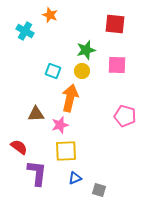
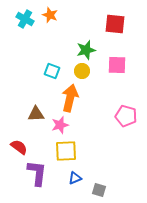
cyan cross: moved 12 px up
cyan square: moved 1 px left
pink pentagon: moved 1 px right
